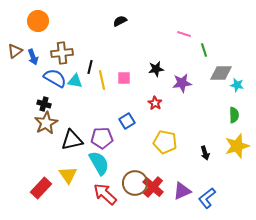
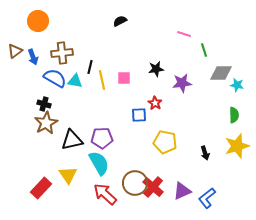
blue square: moved 12 px right, 6 px up; rotated 28 degrees clockwise
